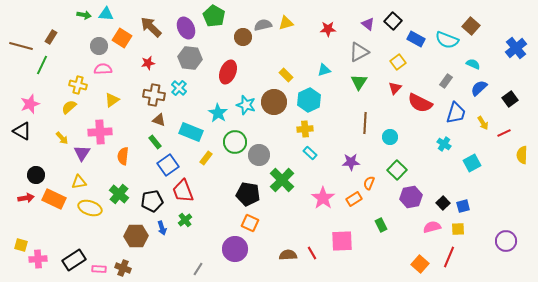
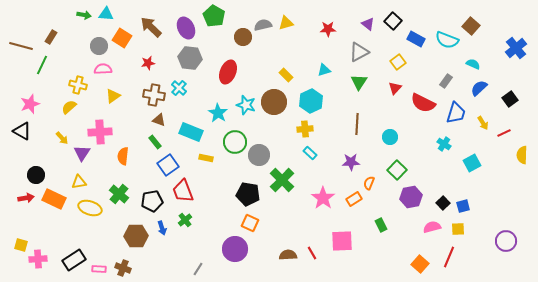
yellow triangle at (112, 100): moved 1 px right, 4 px up
cyan hexagon at (309, 100): moved 2 px right, 1 px down
red semicircle at (420, 103): moved 3 px right
brown line at (365, 123): moved 8 px left, 1 px down
yellow rectangle at (206, 158): rotated 64 degrees clockwise
